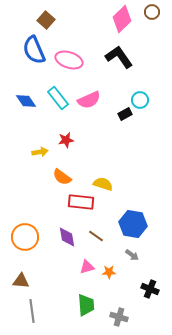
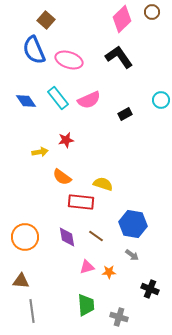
cyan circle: moved 21 px right
